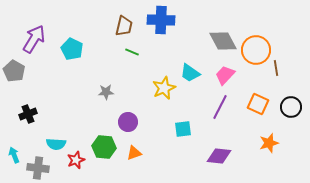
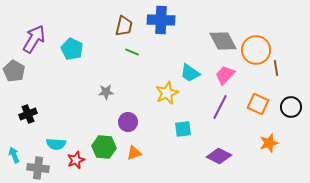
yellow star: moved 3 px right, 5 px down
purple diamond: rotated 20 degrees clockwise
